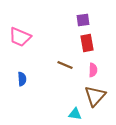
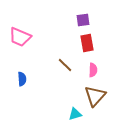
brown line: rotated 21 degrees clockwise
cyan triangle: rotated 24 degrees counterclockwise
